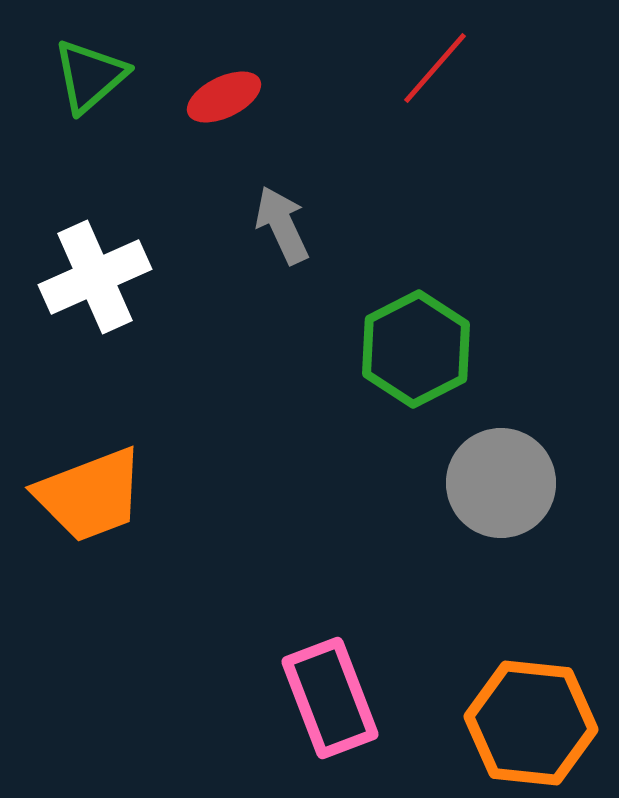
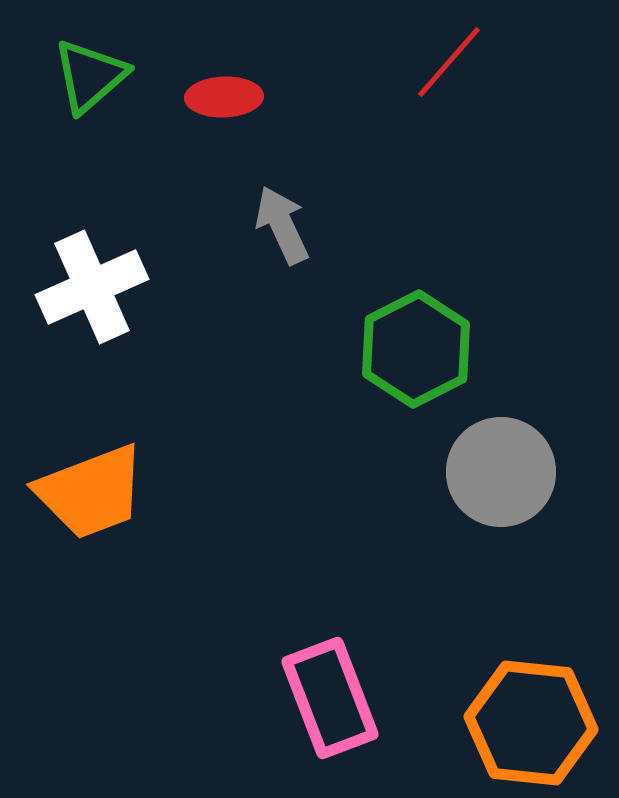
red line: moved 14 px right, 6 px up
red ellipse: rotated 24 degrees clockwise
white cross: moved 3 px left, 10 px down
gray circle: moved 11 px up
orange trapezoid: moved 1 px right, 3 px up
